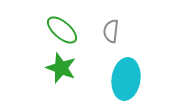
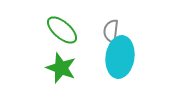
cyan ellipse: moved 6 px left, 22 px up
